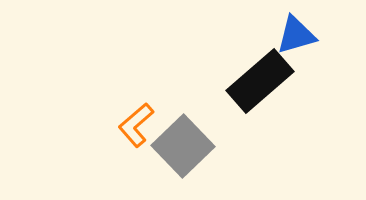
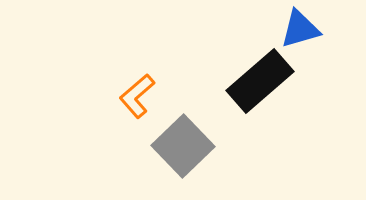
blue triangle: moved 4 px right, 6 px up
orange L-shape: moved 1 px right, 29 px up
